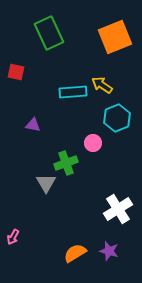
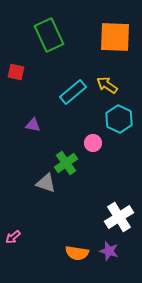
green rectangle: moved 2 px down
orange square: rotated 24 degrees clockwise
yellow arrow: moved 5 px right
cyan rectangle: rotated 36 degrees counterclockwise
cyan hexagon: moved 2 px right, 1 px down; rotated 12 degrees counterclockwise
green cross: rotated 15 degrees counterclockwise
gray triangle: rotated 40 degrees counterclockwise
white cross: moved 1 px right, 8 px down
pink arrow: rotated 21 degrees clockwise
orange semicircle: moved 2 px right; rotated 140 degrees counterclockwise
